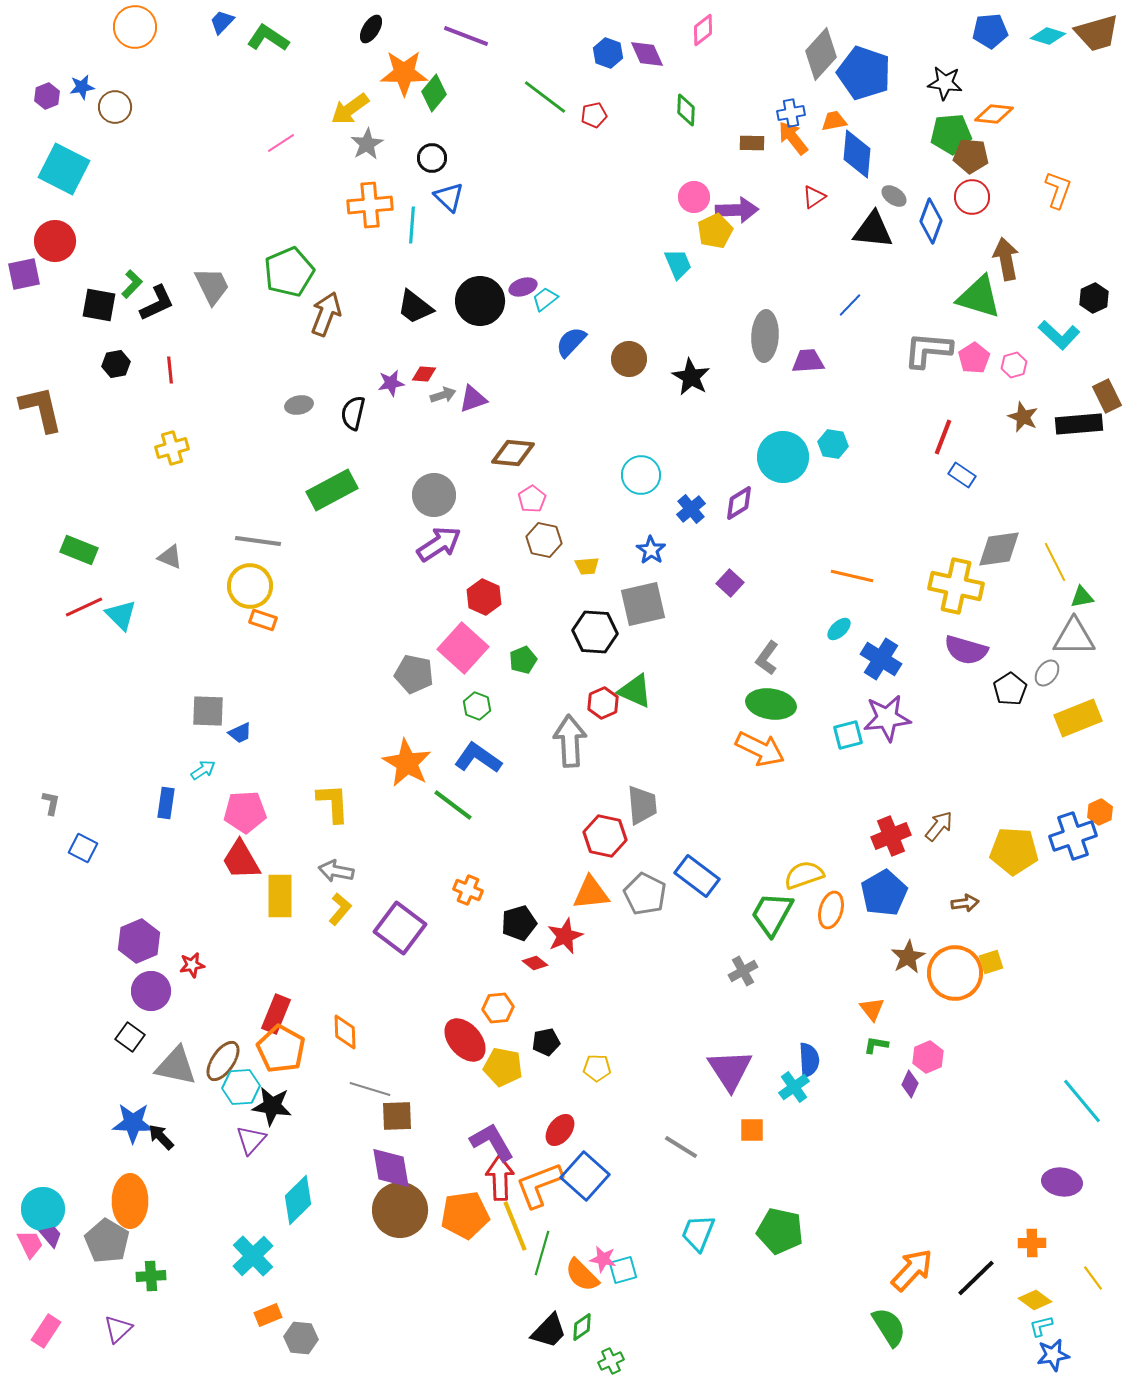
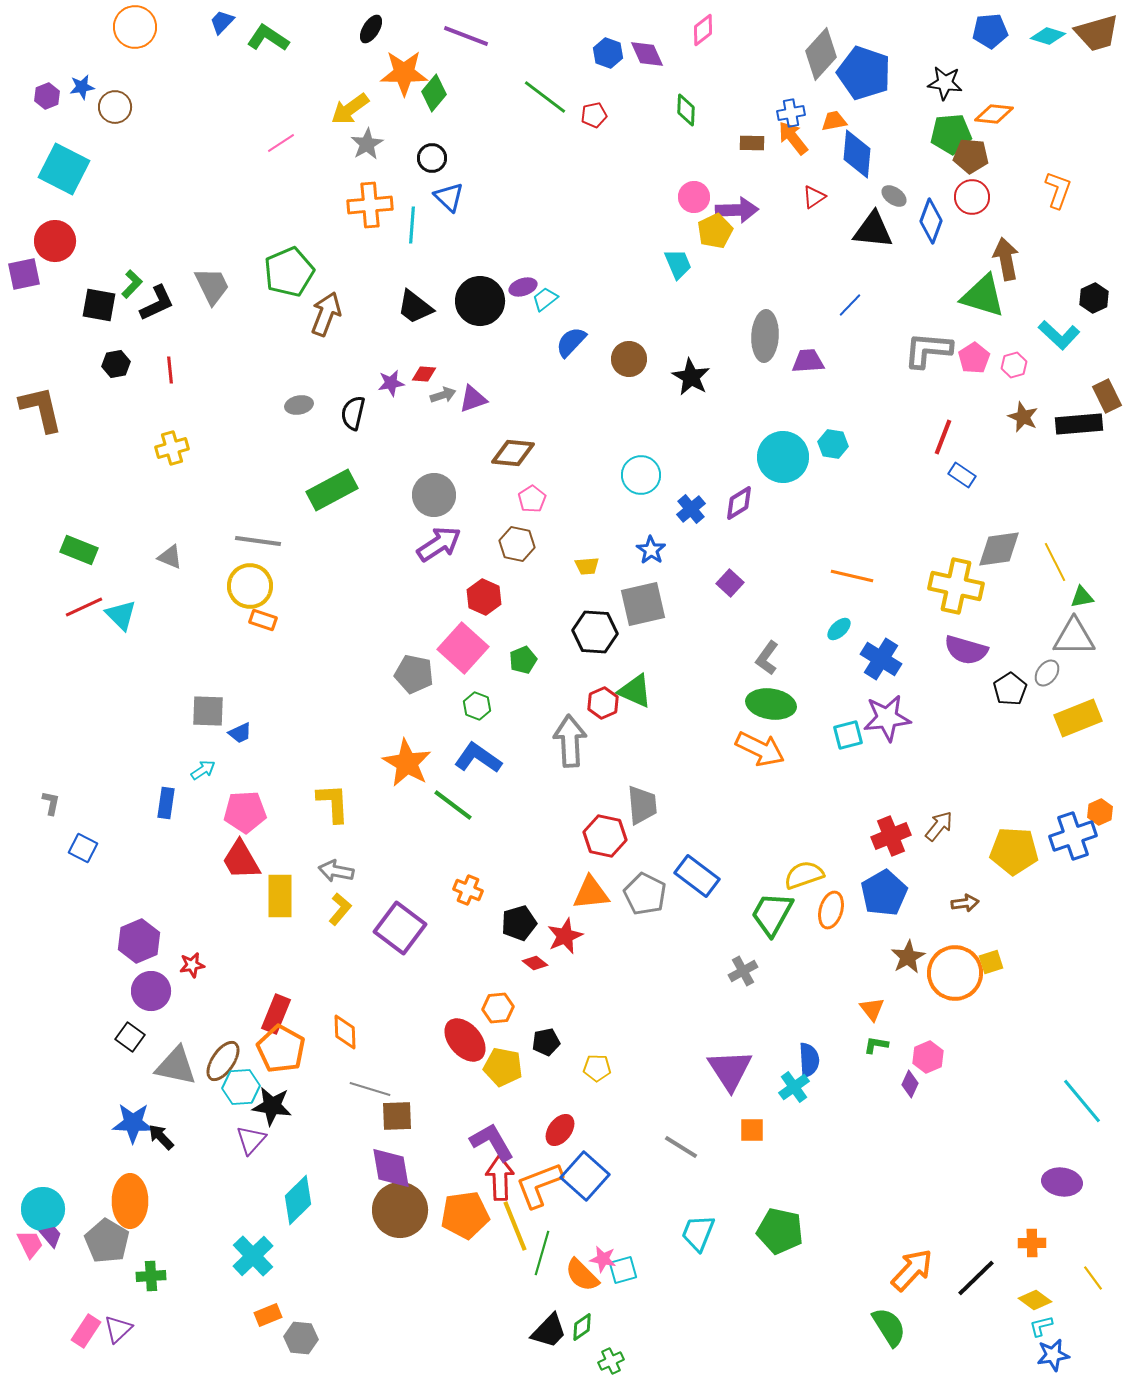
green triangle at (979, 297): moved 4 px right, 1 px up
brown hexagon at (544, 540): moved 27 px left, 4 px down
pink rectangle at (46, 1331): moved 40 px right
